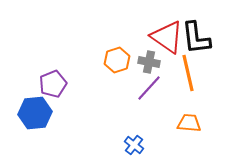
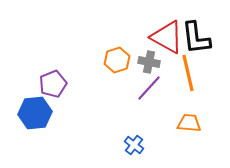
red triangle: rotated 6 degrees counterclockwise
